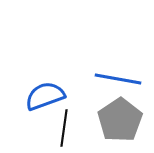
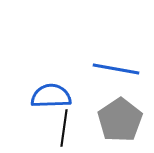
blue line: moved 2 px left, 10 px up
blue semicircle: moved 6 px right; rotated 18 degrees clockwise
